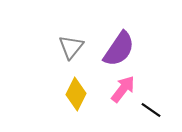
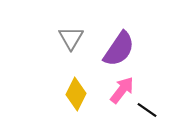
gray triangle: moved 9 px up; rotated 8 degrees counterclockwise
pink arrow: moved 1 px left, 1 px down
black line: moved 4 px left
